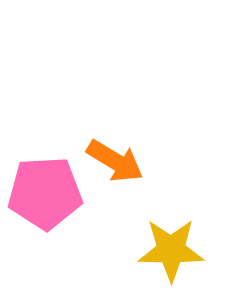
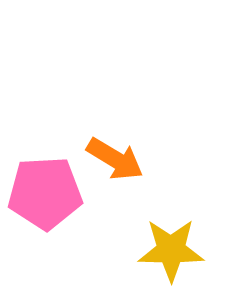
orange arrow: moved 2 px up
